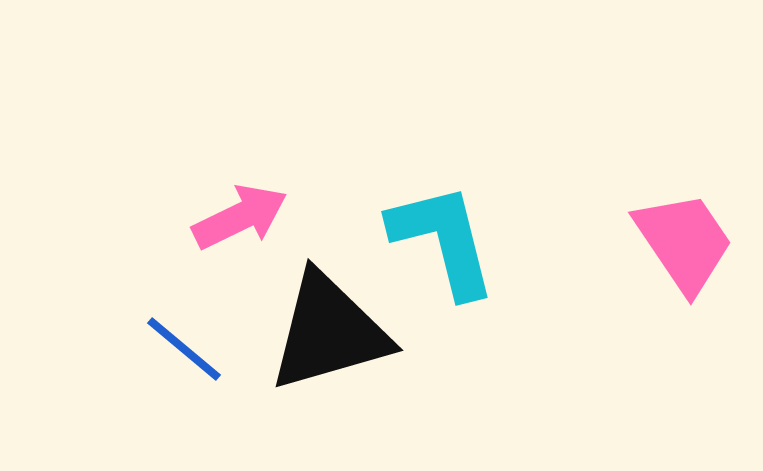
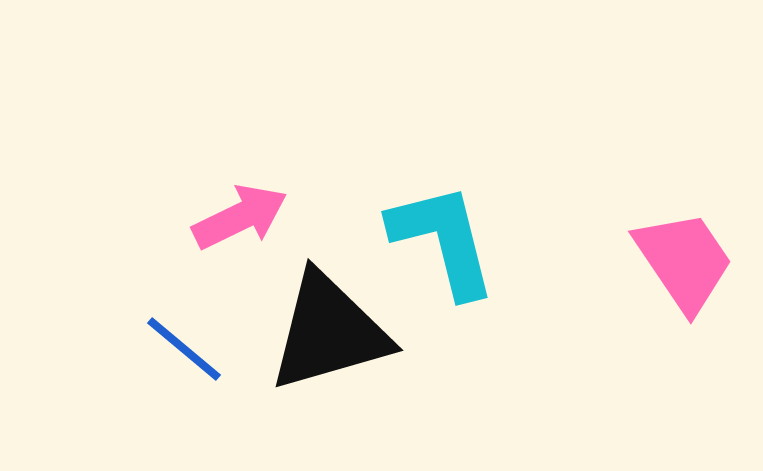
pink trapezoid: moved 19 px down
